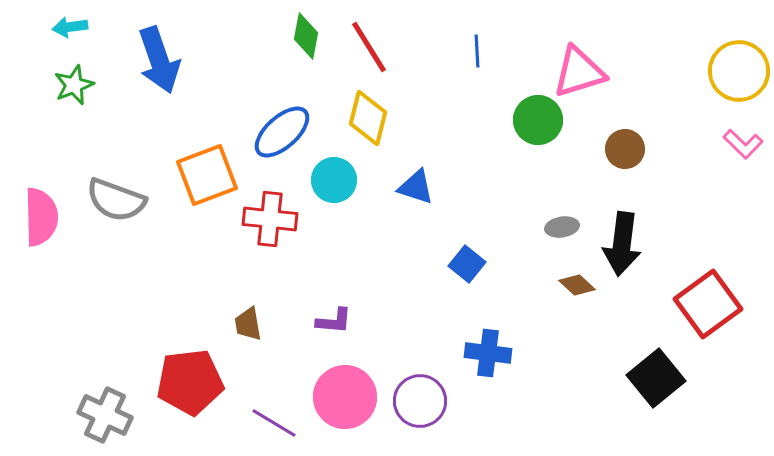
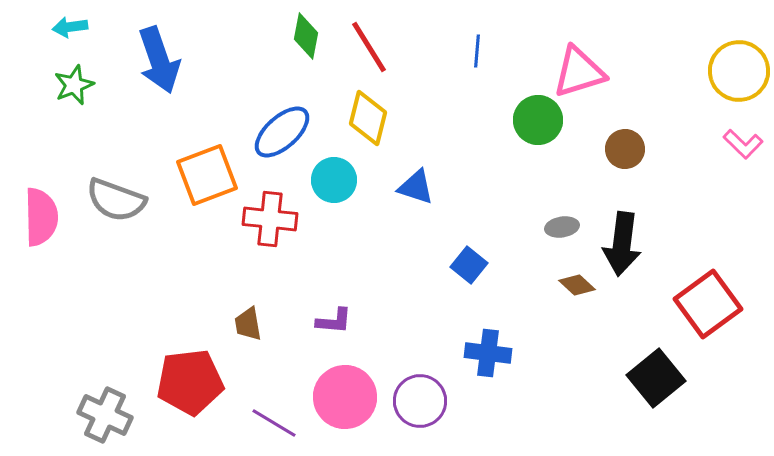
blue line: rotated 8 degrees clockwise
blue square: moved 2 px right, 1 px down
